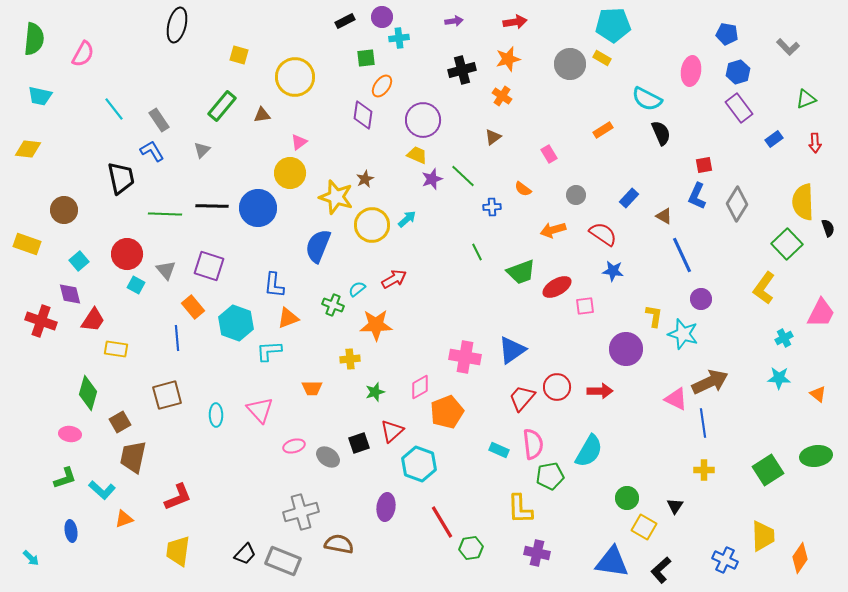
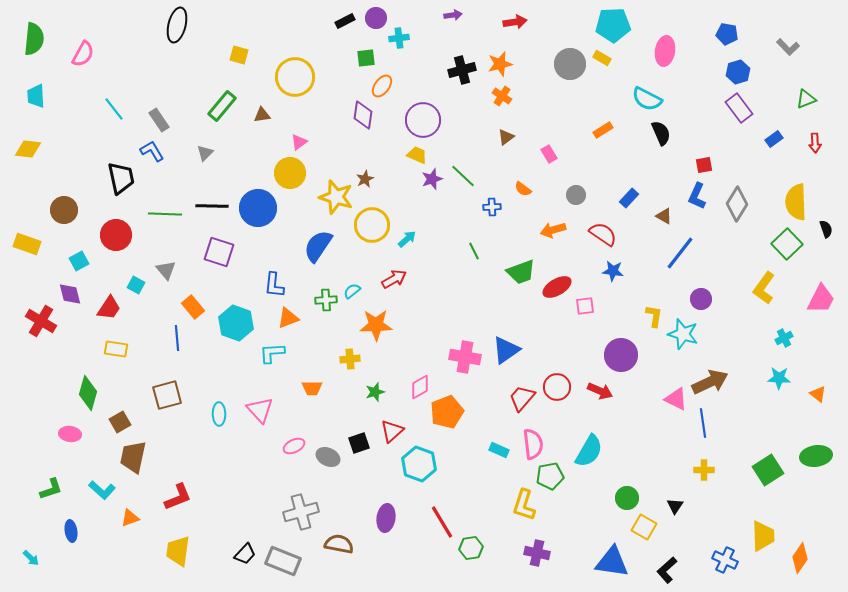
purple circle at (382, 17): moved 6 px left, 1 px down
purple arrow at (454, 21): moved 1 px left, 6 px up
orange star at (508, 59): moved 8 px left, 5 px down
pink ellipse at (691, 71): moved 26 px left, 20 px up
cyan trapezoid at (40, 96): moved 4 px left; rotated 75 degrees clockwise
brown triangle at (493, 137): moved 13 px right
gray triangle at (202, 150): moved 3 px right, 3 px down
yellow semicircle at (803, 202): moved 7 px left
cyan arrow at (407, 219): moved 20 px down
black semicircle at (828, 228): moved 2 px left, 1 px down
blue semicircle at (318, 246): rotated 12 degrees clockwise
green line at (477, 252): moved 3 px left, 1 px up
red circle at (127, 254): moved 11 px left, 19 px up
blue line at (682, 255): moved 2 px left, 2 px up; rotated 63 degrees clockwise
cyan square at (79, 261): rotated 12 degrees clockwise
purple square at (209, 266): moved 10 px right, 14 px up
cyan semicircle at (357, 289): moved 5 px left, 2 px down
green cross at (333, 305): moved 7 px left, 5 px up; rotated 25 degrees counterclockwise
pink trapezoid at (821, 313): moved 14 px up
red trapezoid at (93, 320): moved 16 px right, 12 px up
red cross at (41, 321): rotated 12 degrees clockwise
purple circle at (626, 349): moved 5 px left, 6 px down
blue triangle at (512, 350): moved 6 px left
cyan L-shape at (269, 351): moved 3 px right, 2 px down
red arrow at (600, 391): rotated 25 degrees clockwise
cyan ellipse at (216, 415): moved 3 px right, 1 px up
pink ellipse at (294, 446): rotated 10 degrees counterclockwise
gray ellipse at (328, 457): rotated 10 degrees counterclockwise
green L-shape at (65, 478): moved 14 px left, 11 px down
purple ellipse at (386, 507): moved 11 px down
yellow L-shape at (520, 509): moved 4 px right, 4 px up; rotated 20 degrees clockwise
orange triangle at (124, 519): moved 6 px right, 1 px up
black L-shape at (661, 570): moved 6 px right
